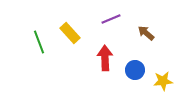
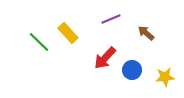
yellow rectangle: moved 2 px left
green line: rotated 25 degrees counterclockwise
red arrow: rotated 135 degrees counterclockwise
blue circle: moved 3 px left
yellow star: moved 2 px right, 4 px up
